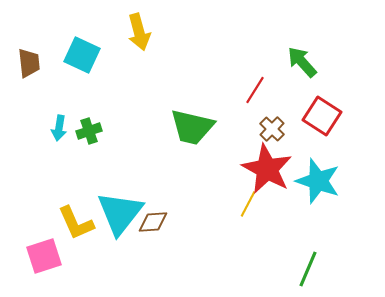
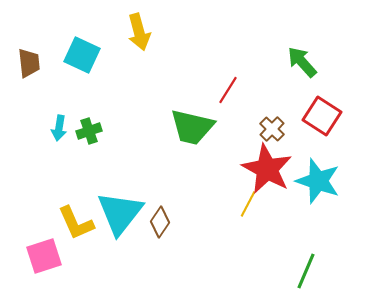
red line: moved 27 px left
brown diamond: moved 7 px right; rotated 52 degrees counterclockwise
green line: moved 2 px left, 2 px down
